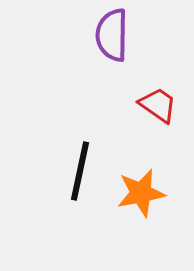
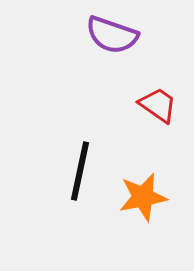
purple semicircle: rotated 72 degrees counterclockwise
orange star: moved 2 px right, 4 px down
